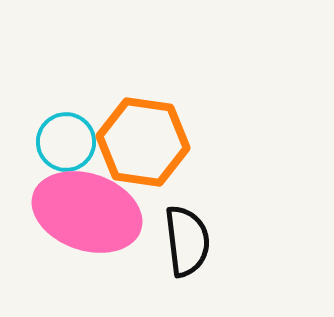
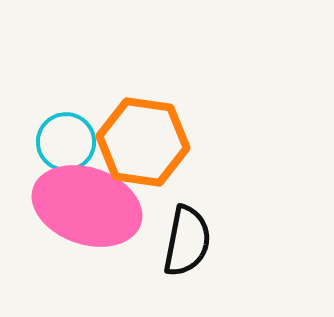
pink ellipse: moved 6 px up
black semicircle: rotated 18 degrees clockwise
